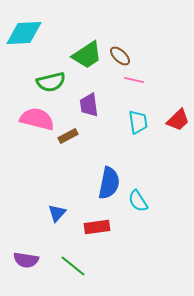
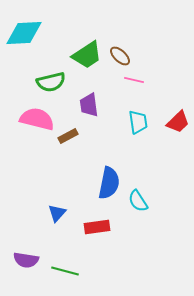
red trapezoid: moved 2 px down
green line: moved 8 px left, 5 px down; rotated 24 degrees counterclockwise
